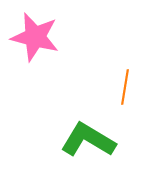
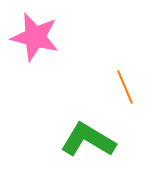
orange line: rotated 32 degrees counterclockwise
